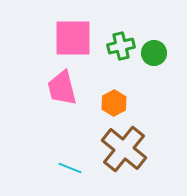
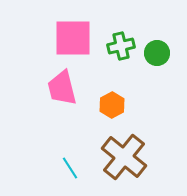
green circle: moved 3 px right
orange hexagon: moved 2 px left, 2 px down
brown cross: moved 8 px down
cyan line: rotated 35 degrees clockwise
